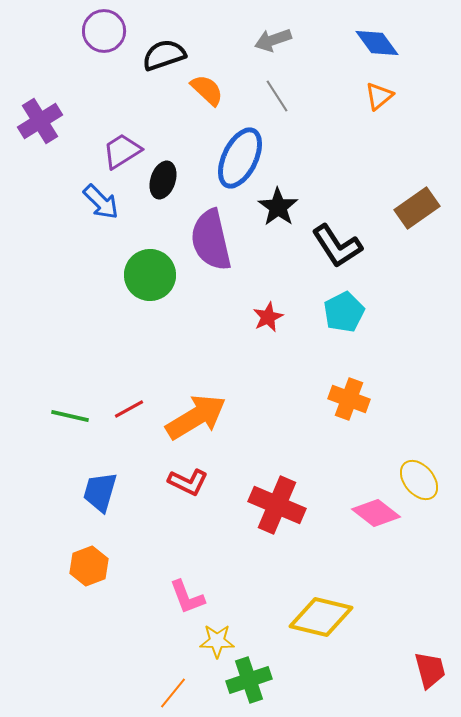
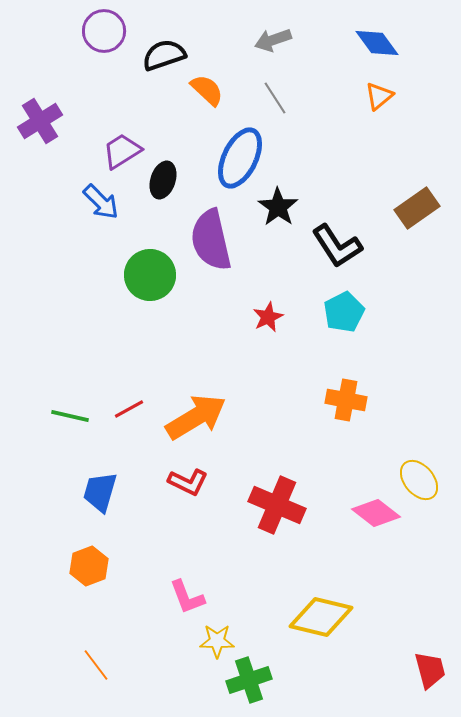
gray line: moved 2 px left, 2 px down
orange cross: moved 3 px left, 1 px down; rotated 9 degrees counterclockwise
orange line: moved 77 px left, 28 px up; rotated 76 degrees counterclockwise
